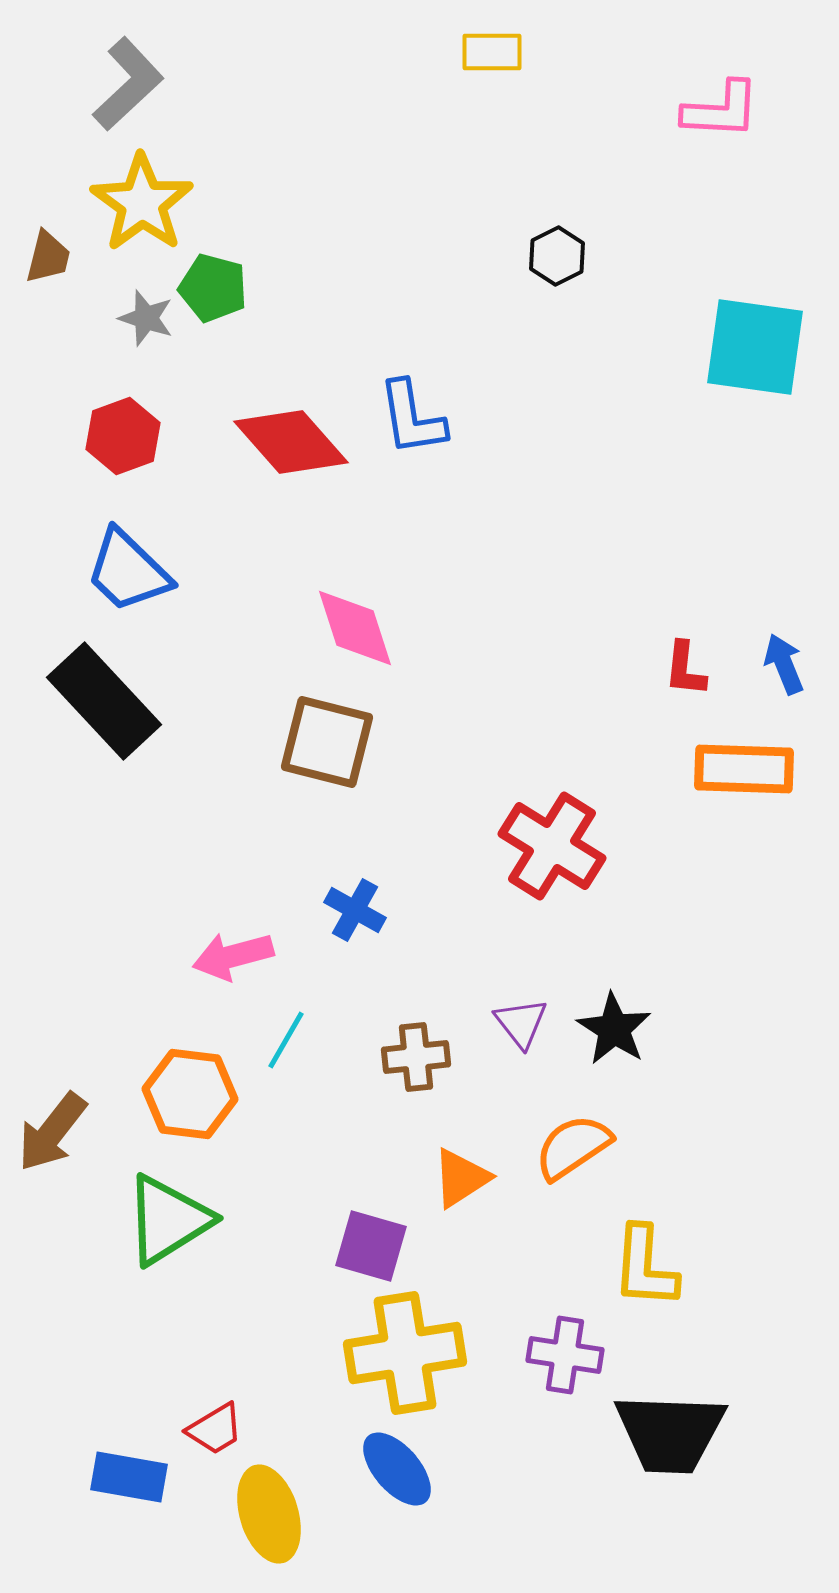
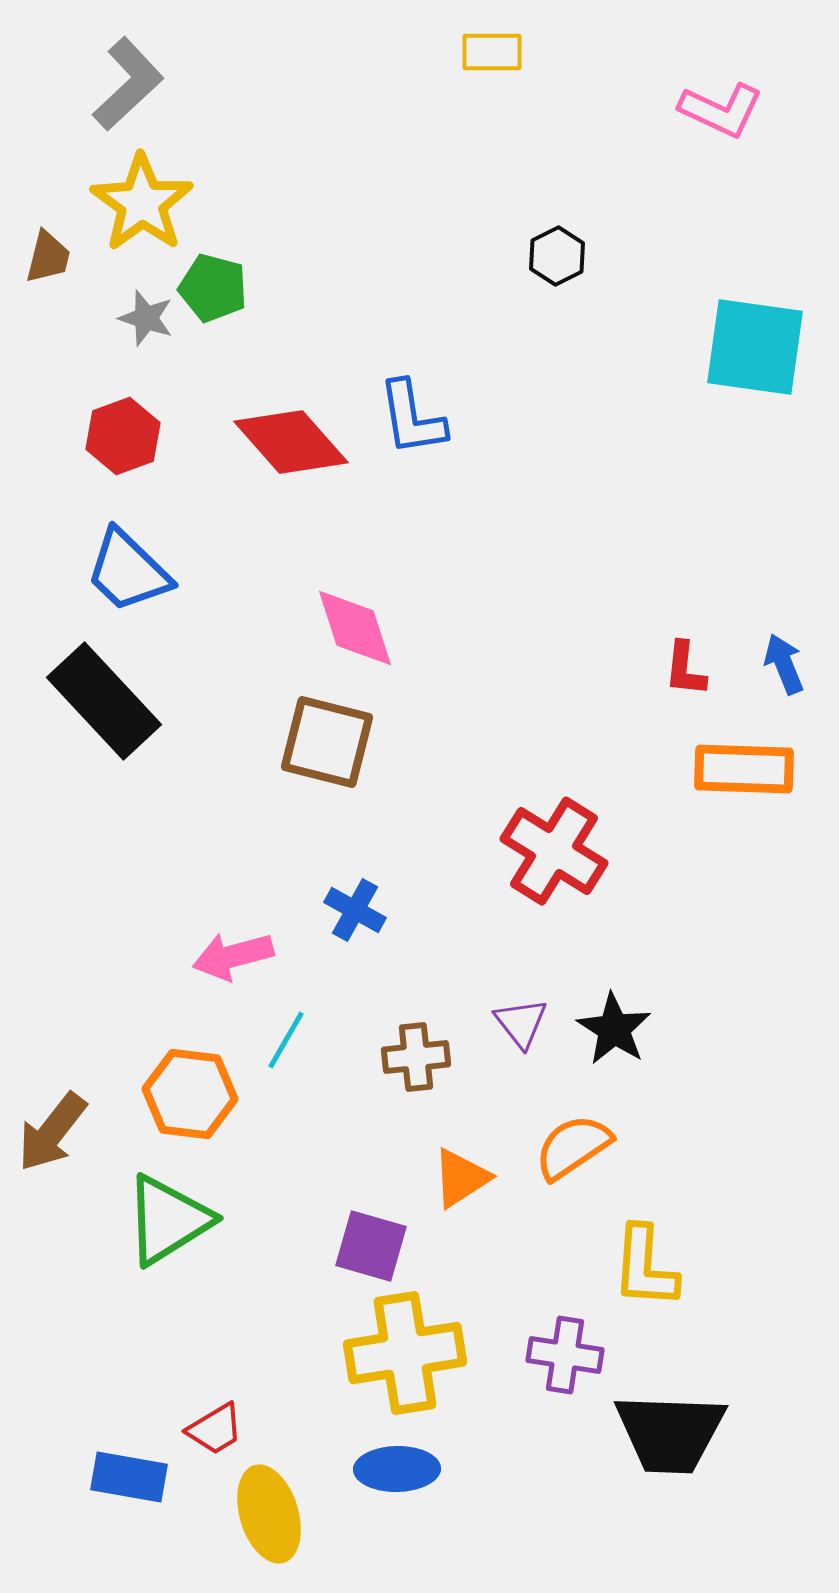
pink L-shape: rotated 22 degrees clockwise
red cross: moved 2 px right, 5 px down
blue ellipse: rotated 50 degrees counterclockwise
